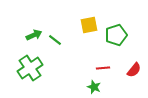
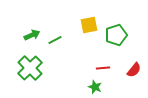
green arrow: moved 2 px left
green line: rotated 64 degrees counterclockwise
green cross: rotated 10 degrees counterclockwise
green star: moved 1 px right
